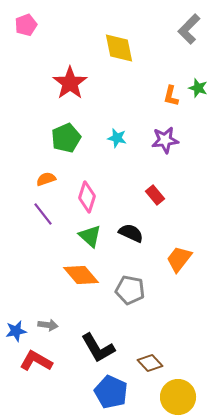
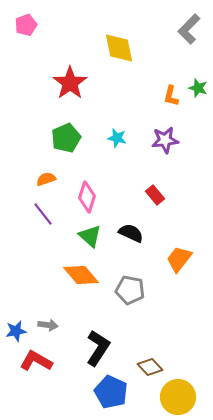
black L-shape: rotated 117 degrees counterclockwise
brown diamond: moved 4 px down
